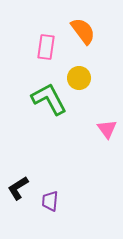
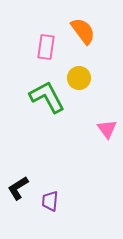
green L-shape: moved 2 px left, 2 px up
